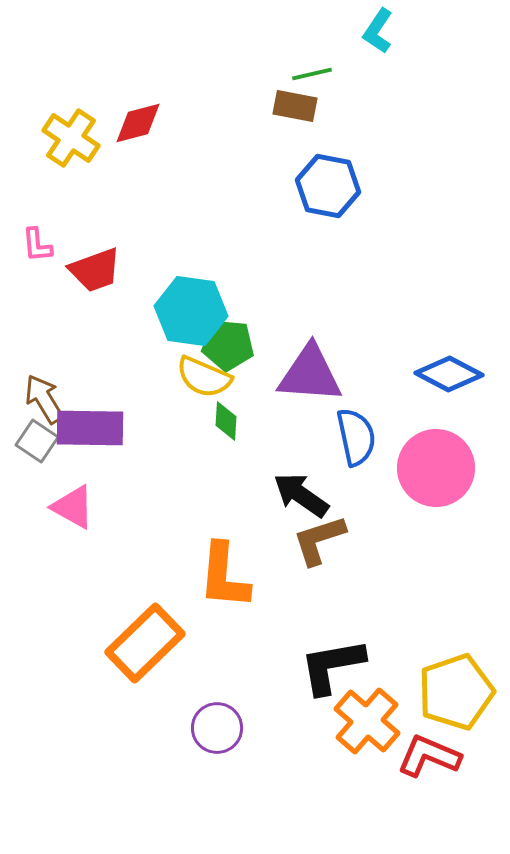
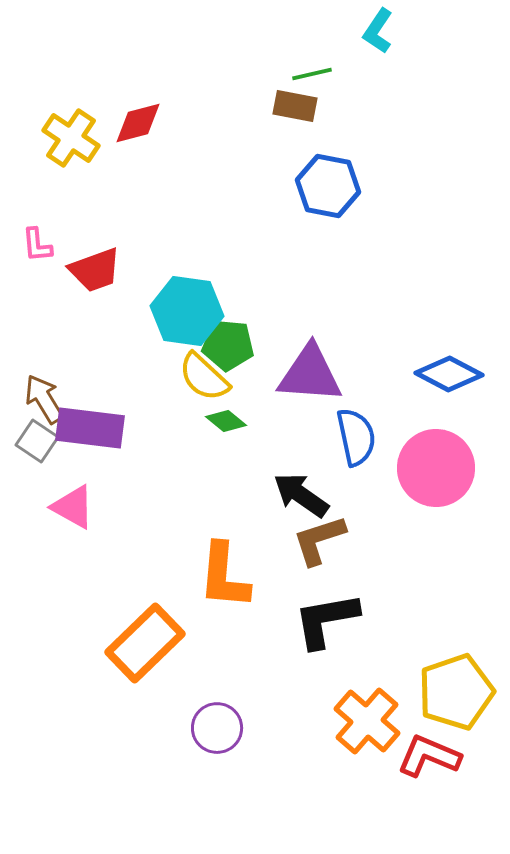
cyan hexagon: moved 4 px left
yellow semicircle: rotated 20 degrees clockwise
green diamond: rotated 54 degrees counterclockwise
purple rectangle: rotated 6 degrees clockwise
black L-shape: moved 6 px left, 46 px up
